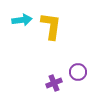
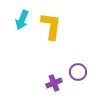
cyan arrow: rotated 120 degrees clockwise
